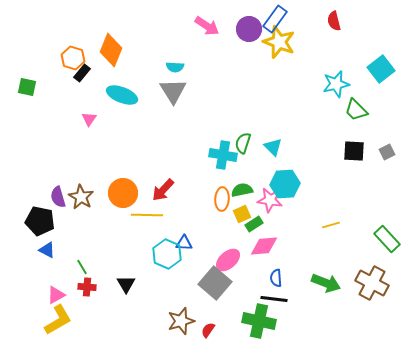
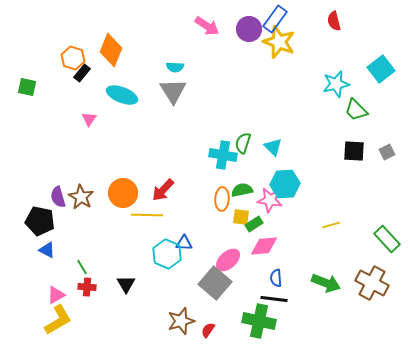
yellow square at (242, 214): moved 1 px left, 3 px down; rotated 30 degrees clockwise
